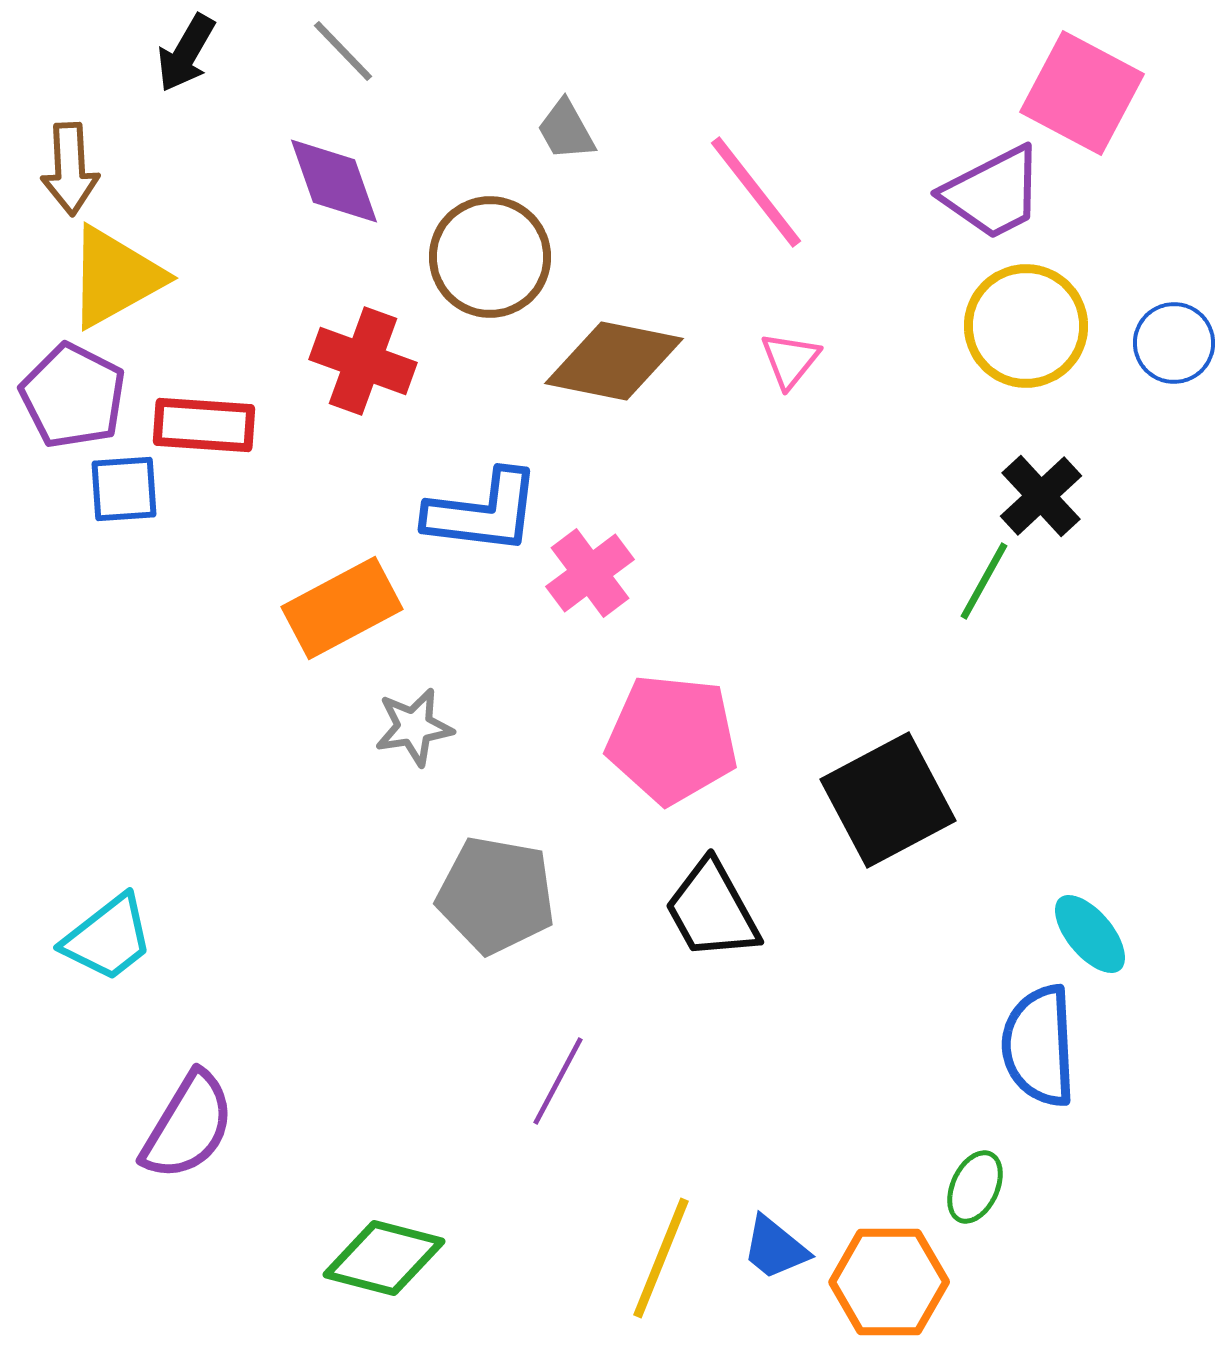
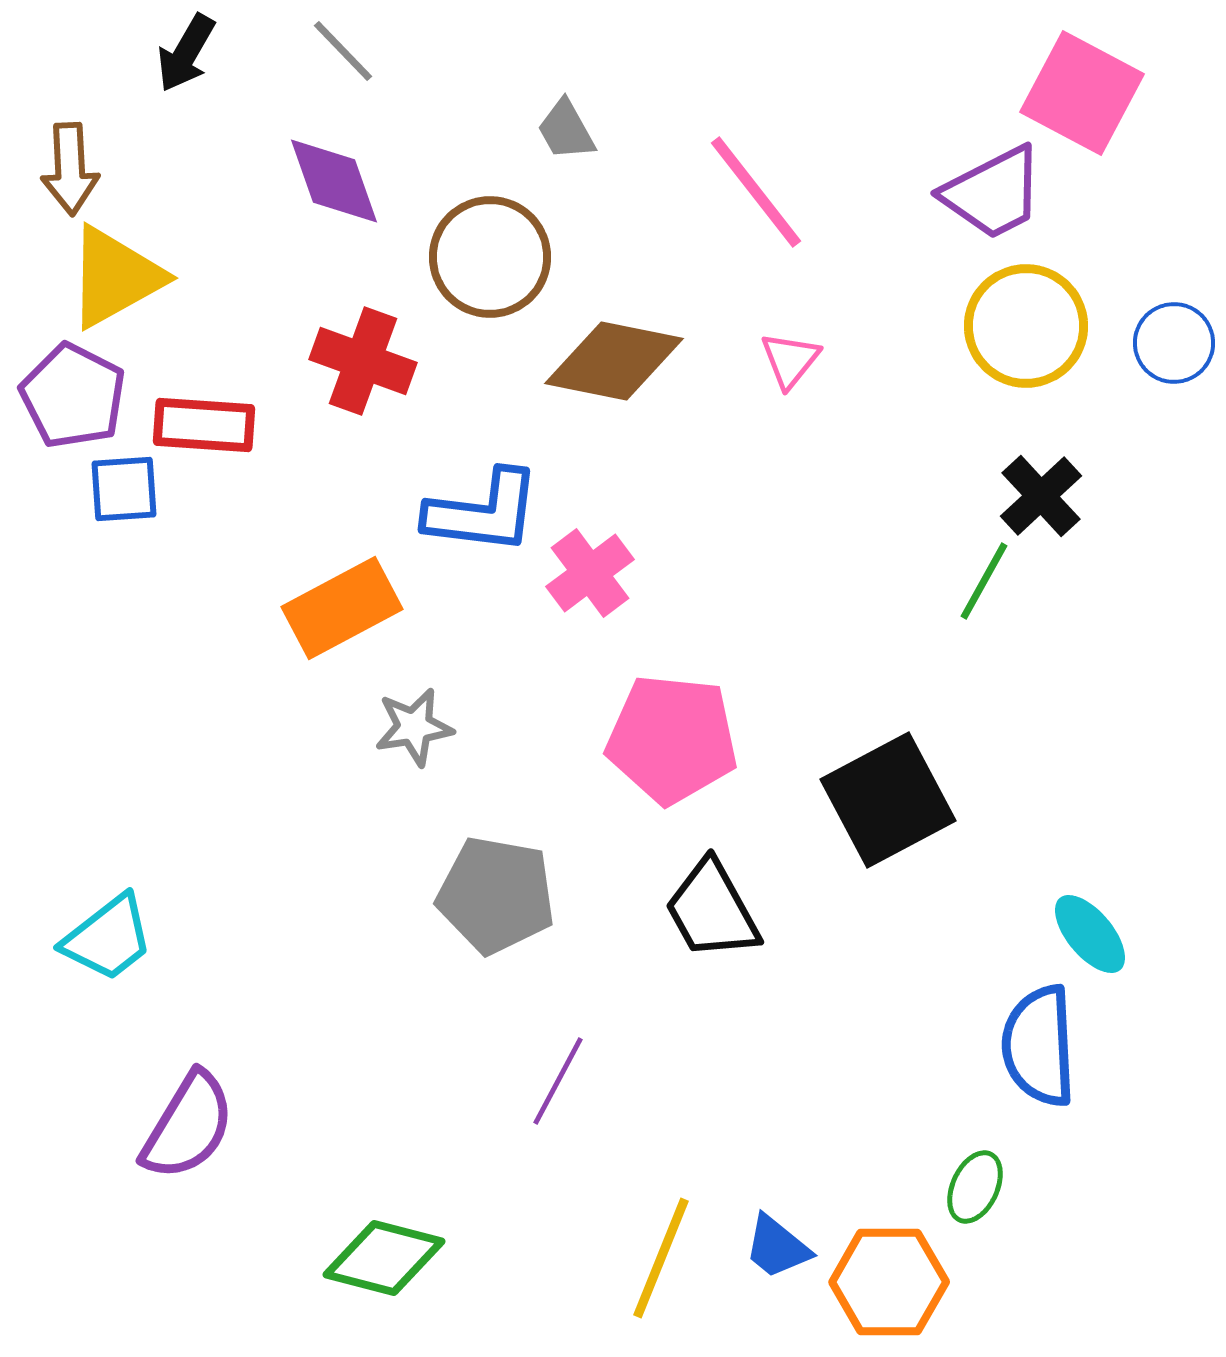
blue trapezoid: moved 2 px right, 1 px up
